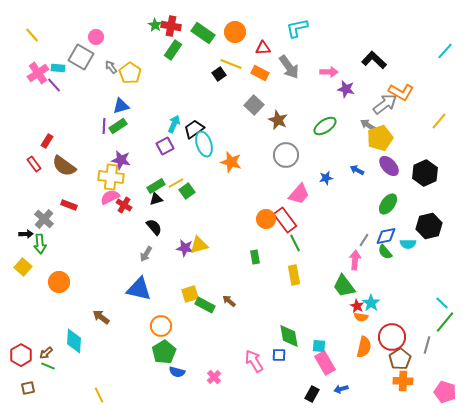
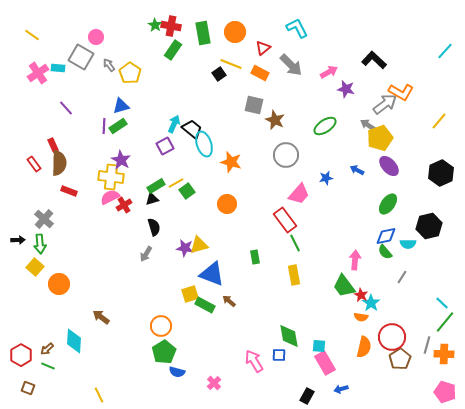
cyan L-shape at (297, 28): rotated 75 degrees clockwise
green rectangle at (203, 33): rotated 45 degrees clockwise
yellow line at (32, 35): rotated 14 degrees counterclockwise
red triangle at (263, 48): rotated 35 degrees counterclockwise
gray arrow at (111, 67): moved 2 px left, 2 px up
gray arrow at (289, 67): moved 2 px right, 2 px up; rotated 10 degrees counterclockwise
pink arrow at (329, 72): rotated 30 degrees counterclockwise
purple line at (54, 85): moved 12 px right, 23 px down
gray square at (254, 105): rotated 30 degrees counterclockwise
brown star at (278, 120): moved 3 px left
black trapezoid at (194, 129): moved 2 px left; rotated 75 degrees clockwise
red rectangle at (47, 141): moved 6 px right, 4 px down; rotated 56 degrees counterclockwise
purple star at (121, 160): rotated 18 degrees clockwise
brown semicircle at (64, 166): moved 5 px left, 3 px up; rotated 125 degrees counterclockwise
black hexagon at (425, 173): moved 16 px right
black triangle at (156, 199): moved 4 px left
red rectangle at (69, 205): moved 14 px up
red cross at (124, 205): rotated 28 degrees clockwise
orange circle at (266, 219): moved 39 px left, 15 px up
black semicircle at (154, 227): rotated 24 degrees clockwise
black arrow at (26, 234): moved 8 px left, 6 px down
gray line at (364, 240): moved 38 px right, 37 px down
yellow square at (23, 267): moved 12 px right
orange circle at (59, 282): moved 2 px down
blue triangle at (139, 289): moved 73 px right, 15 px up; rotated 8 degrees clockwise
red star at (357, 306): moved 4 px right, 11 px up
brown arrow at (46, 353): moved 1 px right, 4 px up
pink cross at (214, 377): moved 6 px down
orange cross at (403, 381): moved 41 px right, 27 px up
brown square at (28, 388): rotated 32 degrees clockwise
black rectangle at (312, 394): moved 5 px left, 2 px down
